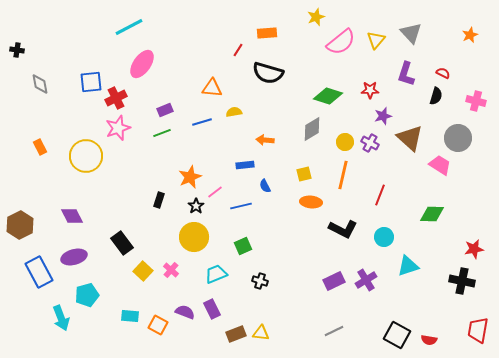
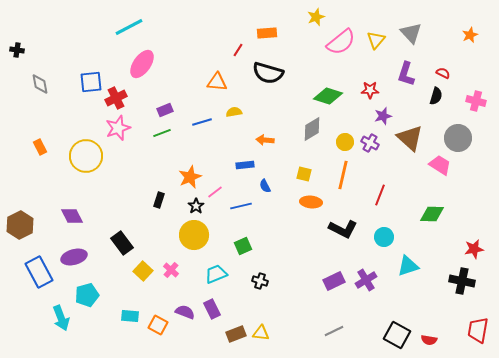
orange triangle at (212, 88): moved 5 px right, 6 px up
yellow square at (304, 174): rotated 28 degrees clockwise
yellow circle at (194, 237): moved 2 px up
